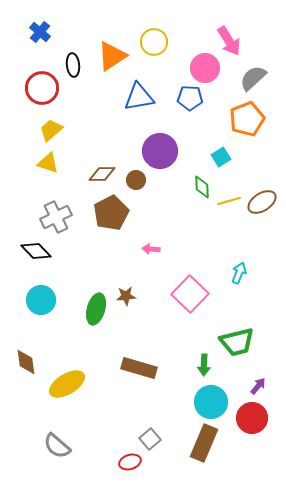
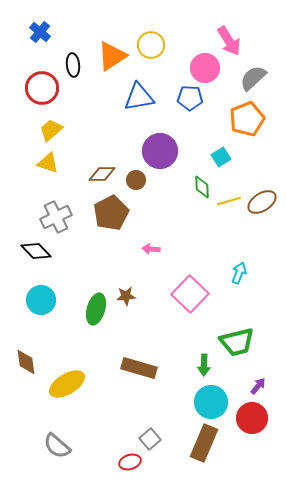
yellow circle at (154, 42): moved 3 px left, 3 px down
